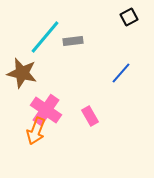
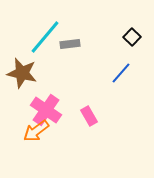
black square: moved 3 px right, 20 px down; rotated 18 degrees counterclockwise
gray rectangle: moved 3 px left, 3 px down
pink rectangle: moved 1 px left
orange arrow: rotated 32 degrees clockwise
